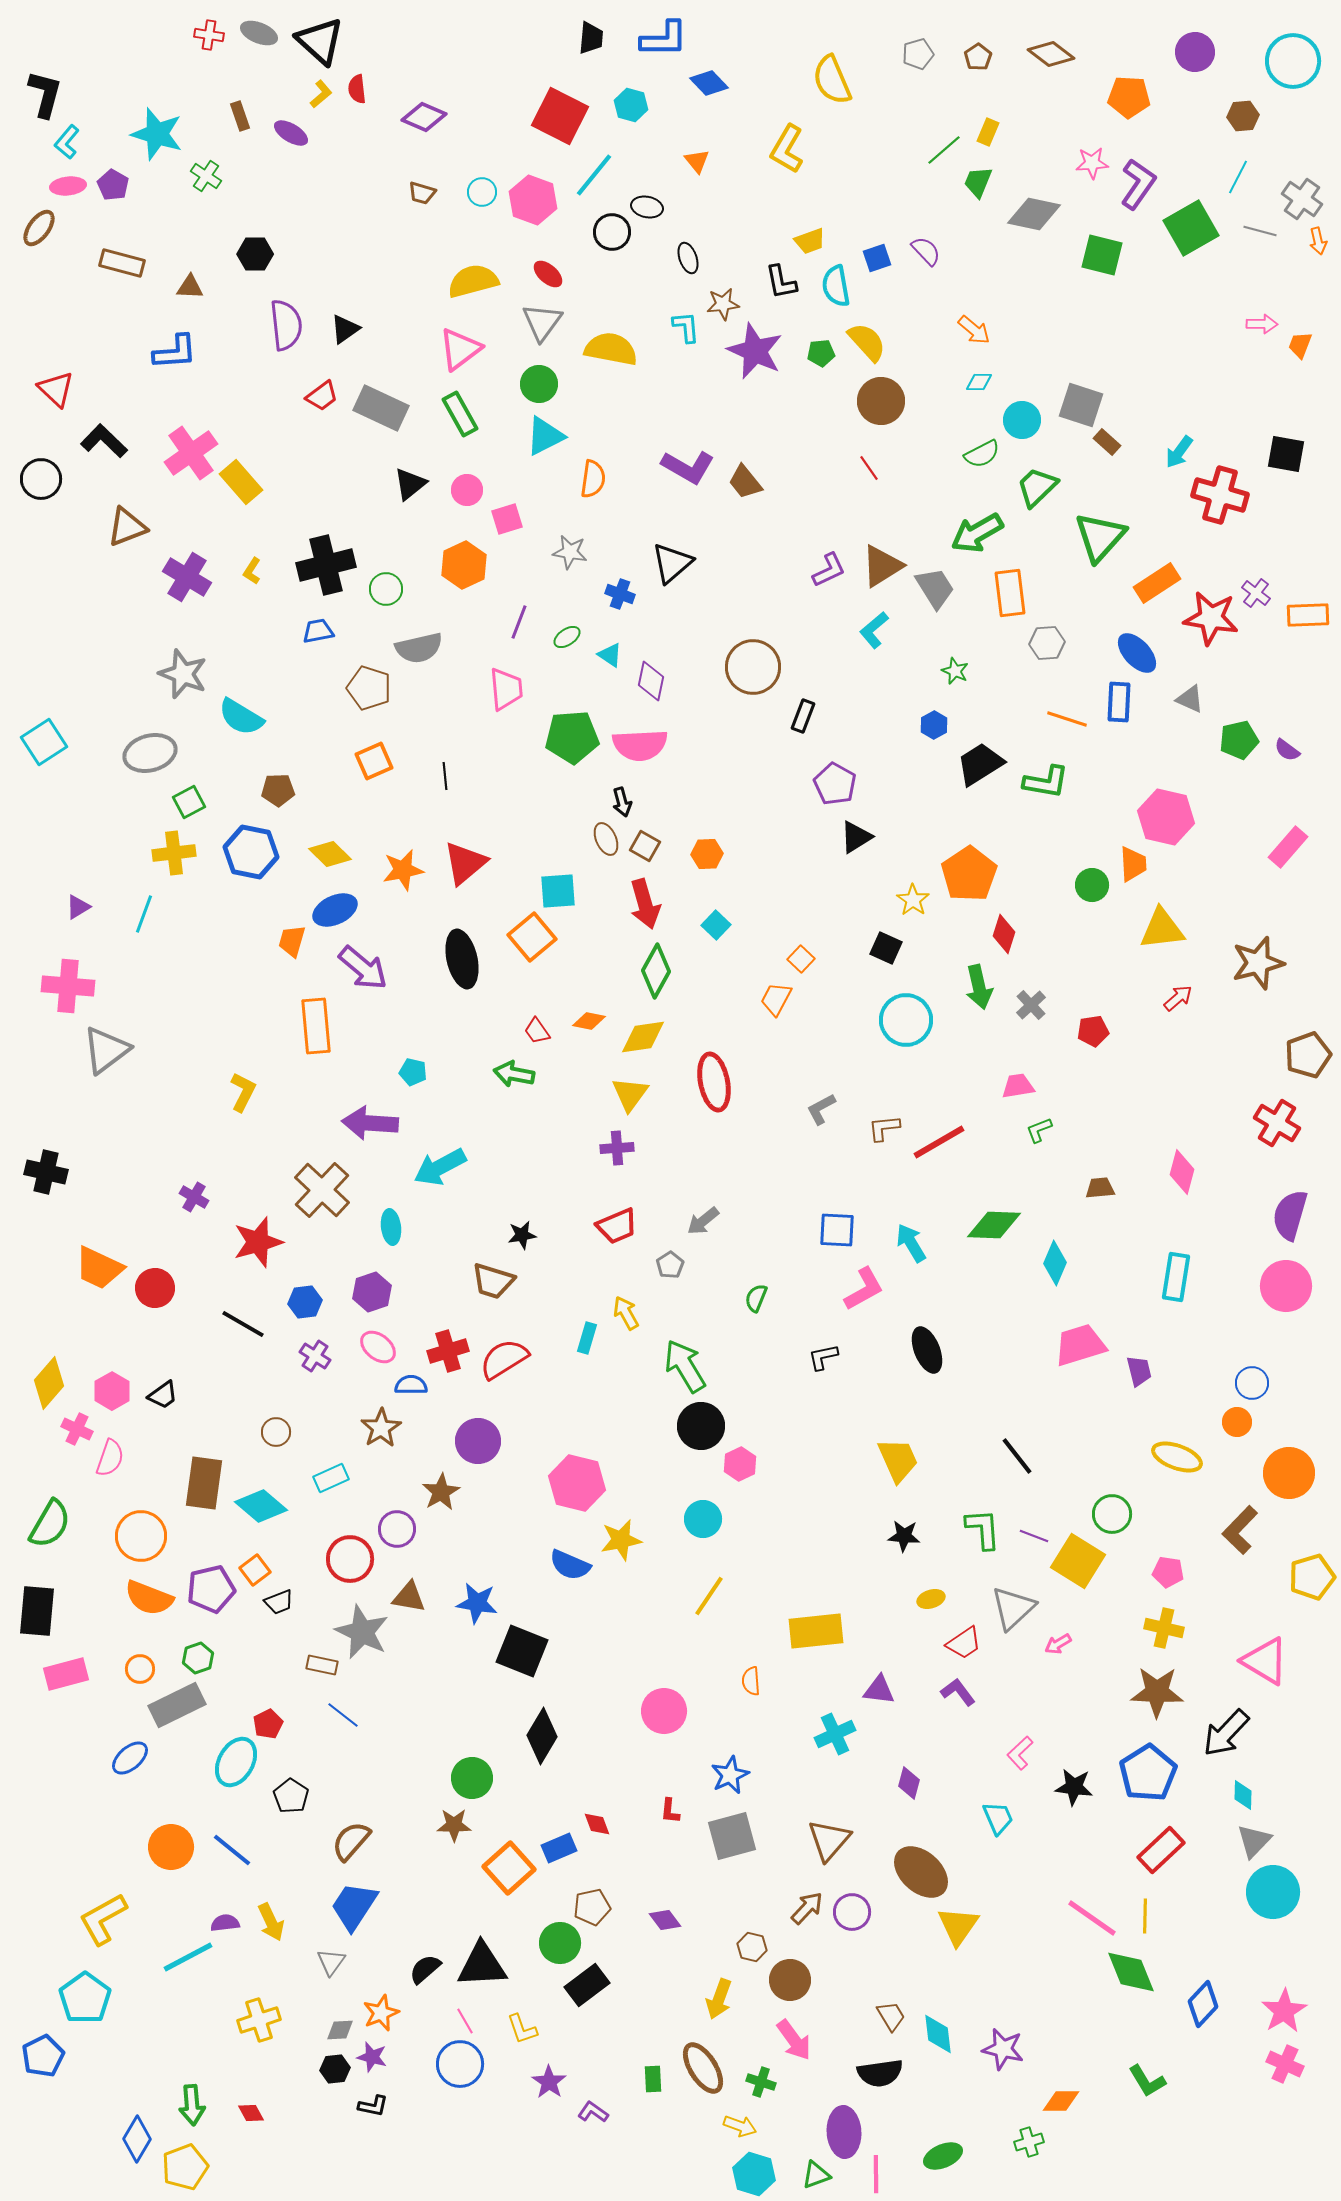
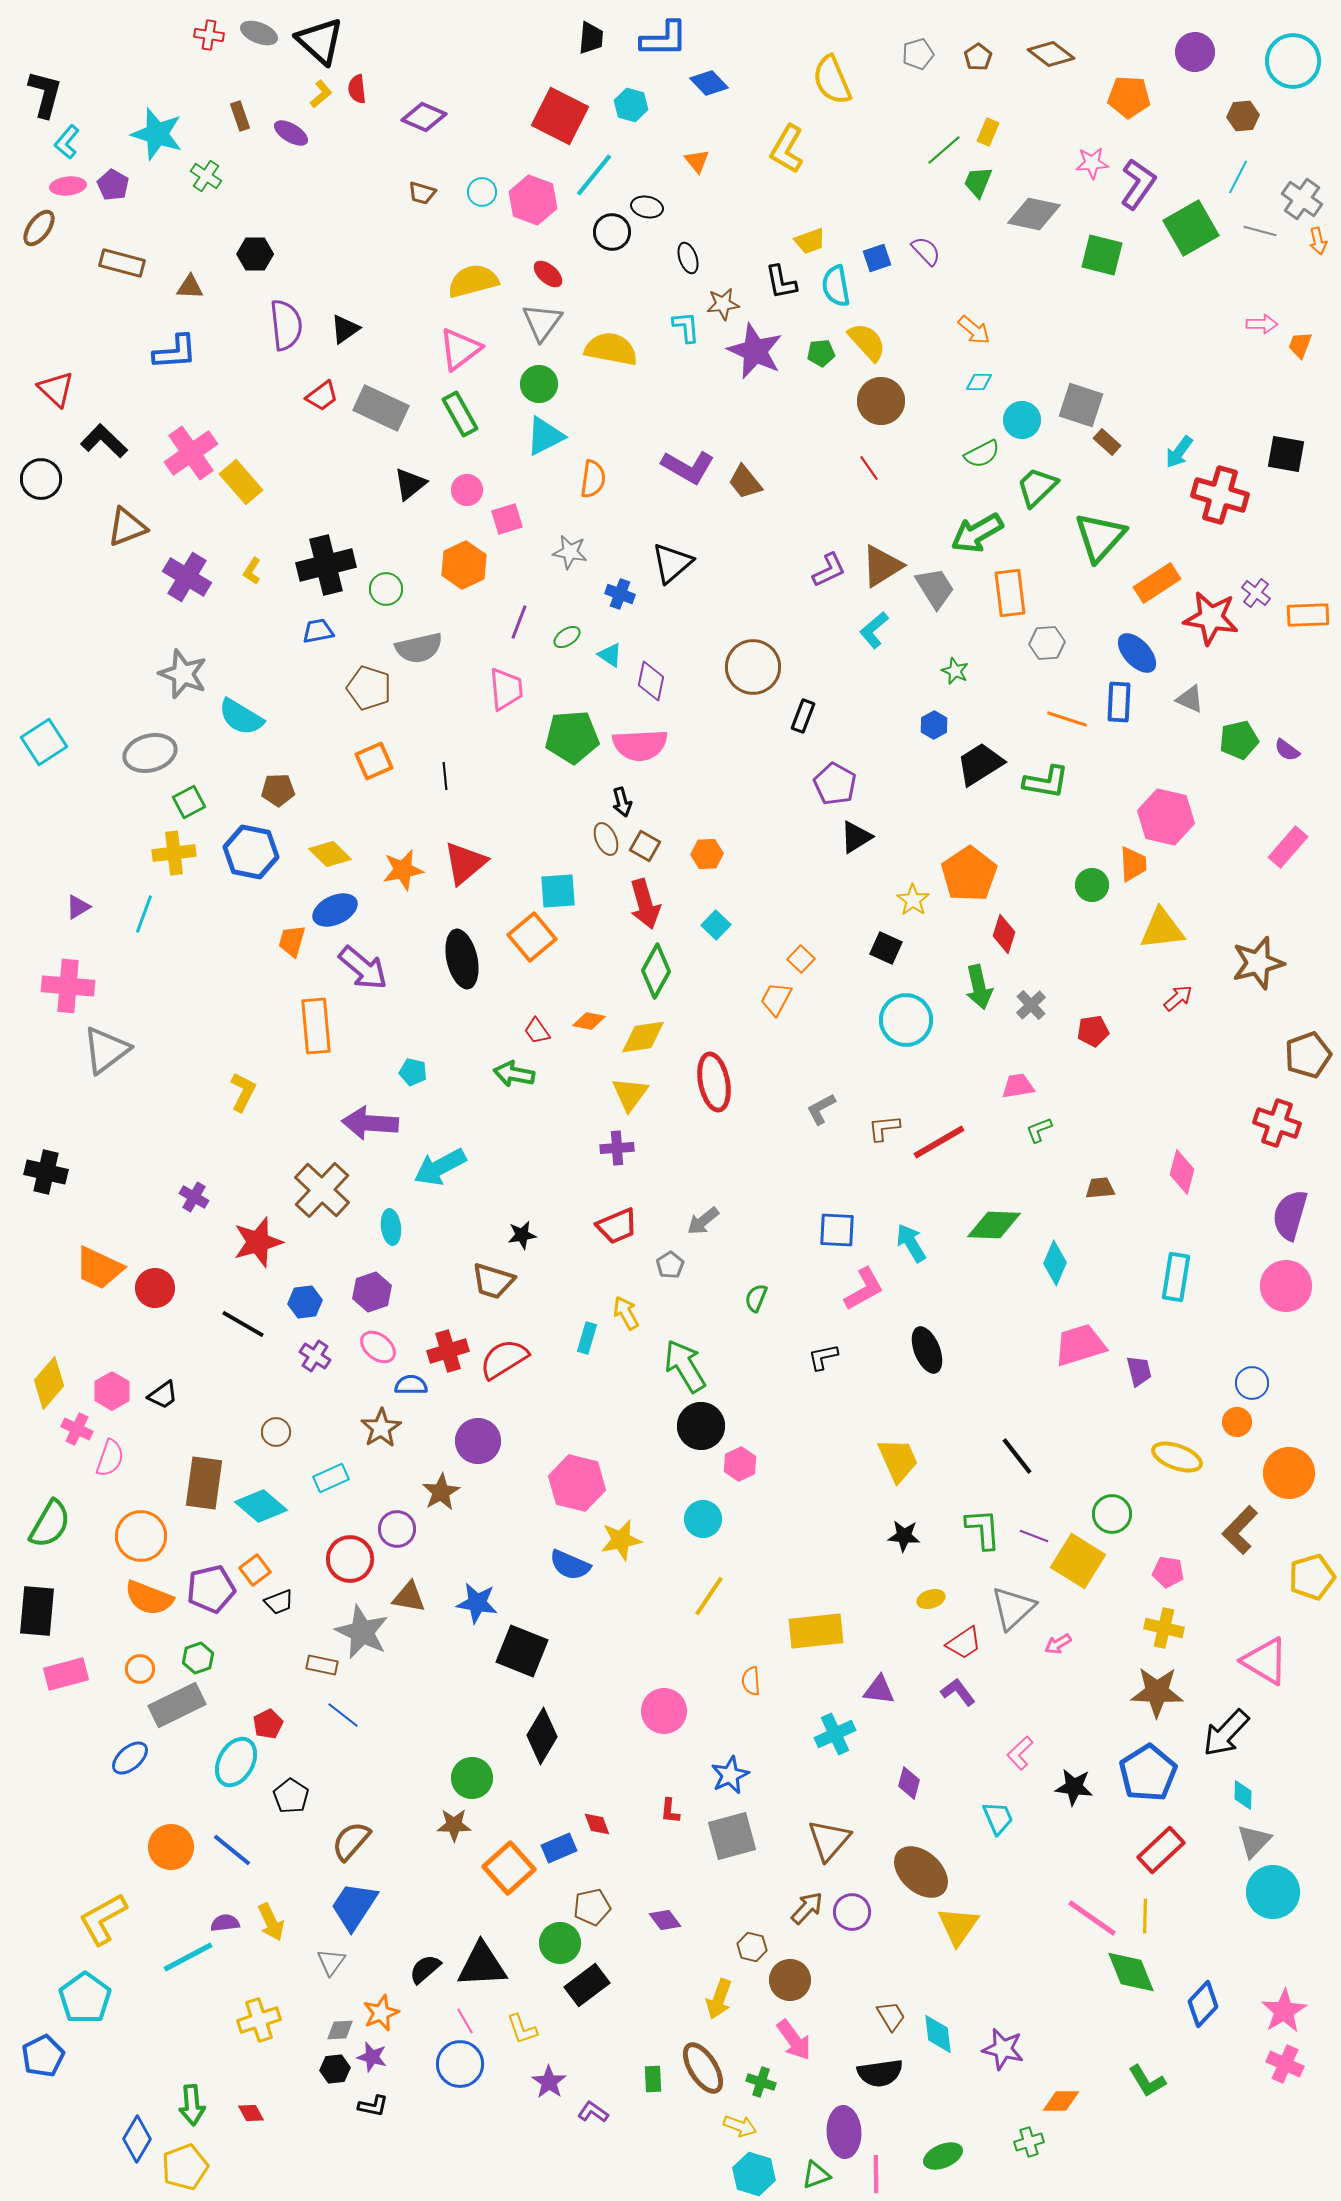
red cross at (1277, 1123): rotated 12 degrees counterclockwise
